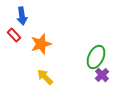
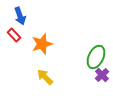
blue arrow: moved 2 px left; rotated 12 degrees counterclockwise
orange star: moved 1 px right
